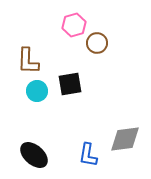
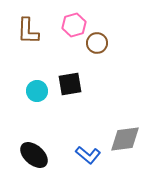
brown L-shape: moved 30 px up
blue L-shape: rotated 60 degrees counterclockwise
